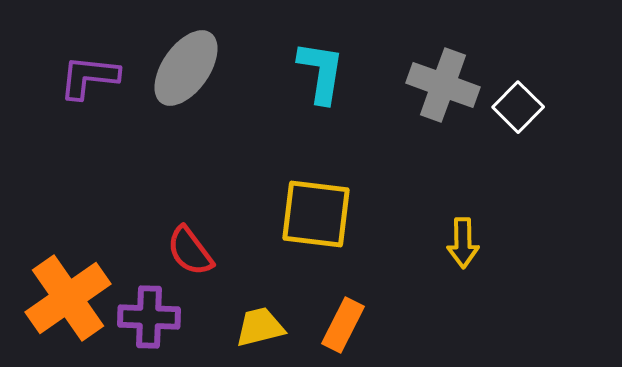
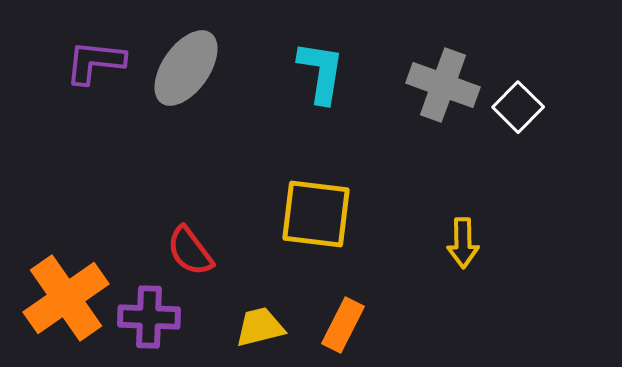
purple L-shape: moved 6 px right, 15 px up
orange cross: moved 2 px left
